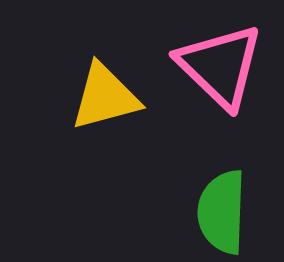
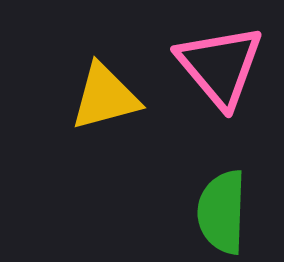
pink triangle: rotated 6 degrees clockwise
